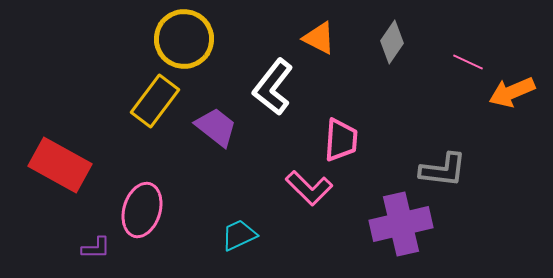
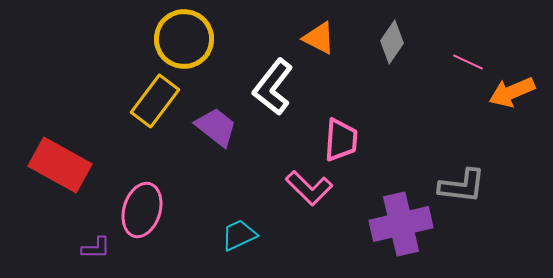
gray L-shape: moved 19 px right, 16 px down
